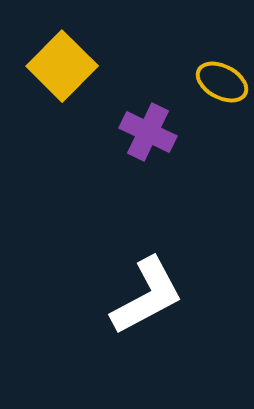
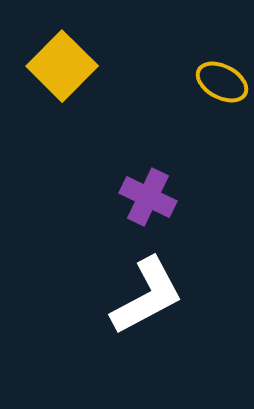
purple cross: moved 65 px down
